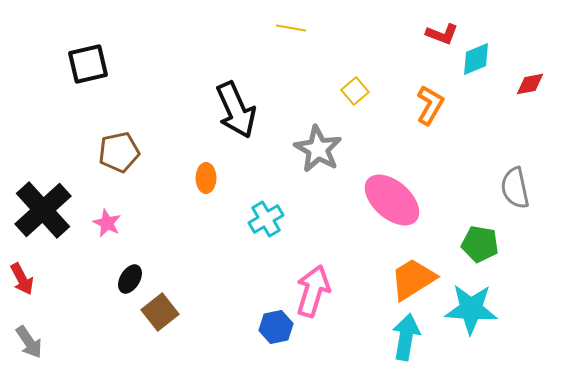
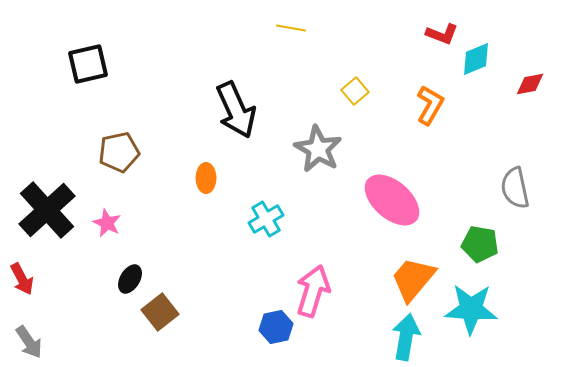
black cross: moved 4 px right
orange trapezoid: rotated 18 degrees counterclockwise
